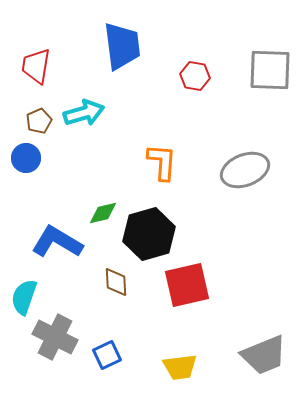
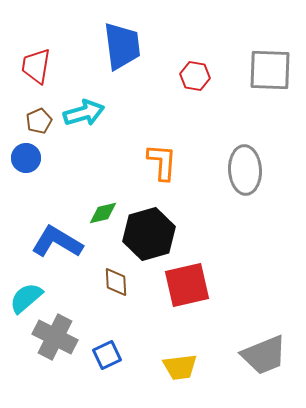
gray ellipse: rotated 72 degrees counterclockwise
cyan semicircle: moved 2 px right, 1 px down; rotated 30 degrees clockwise
